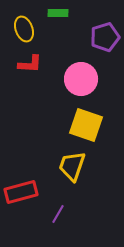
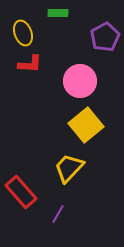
yellow ellipse: moved 1 px left, 4 px down
purple pentagon: rotated 12 degrees counterclockwise
pink circle: moved 1 px left, 2 px down
yellow square: rotated 32 degrees clockwise
yellow trapezoid: moved 3 px left, 2 px down; rotated 24 degrees clockwise
red rectangle: rotated 64 degrees clockwise
